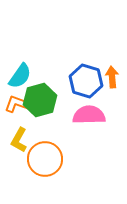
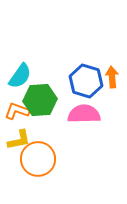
green hexagon: rotated 12 degrees clockwise
orange L-shape: moved 7 px down
pink semicircle: moved 5 px left, 1 px up
yellow L-shape: rotated 130 degrees counterclockwise
orange circle: moved 7 px left
